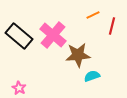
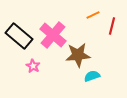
pink star: moved 14 px right, 22 px up
